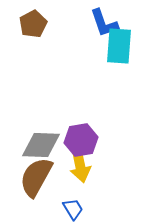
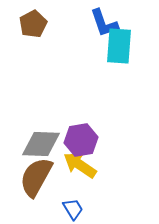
gray diamond: moved 1 px up
yellow arrow: rotated 136 degrees clockwise
